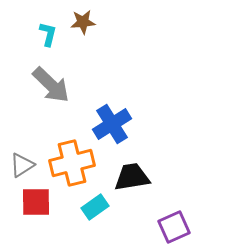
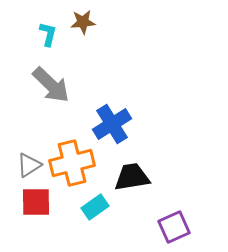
gray triangle: moved 7 px right
